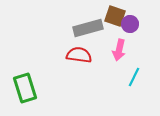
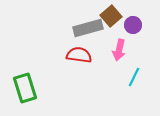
brown square: moved 4 px left; rotated 30 degrees clockwise
purple circle: moved 3 px right, 1 px down
